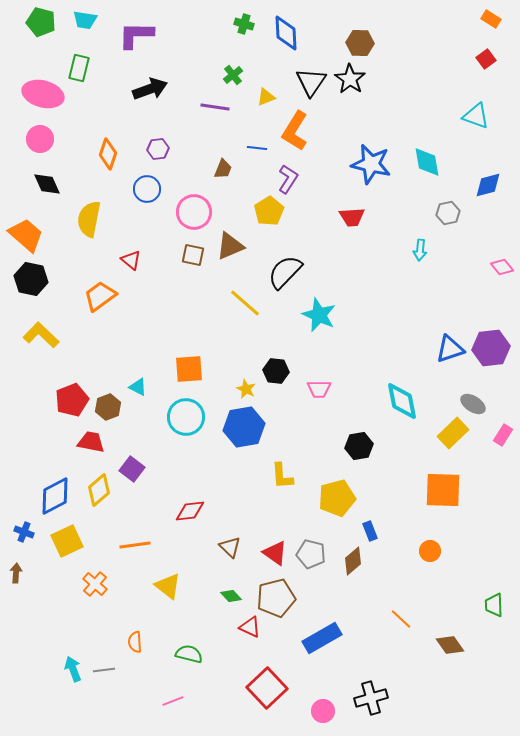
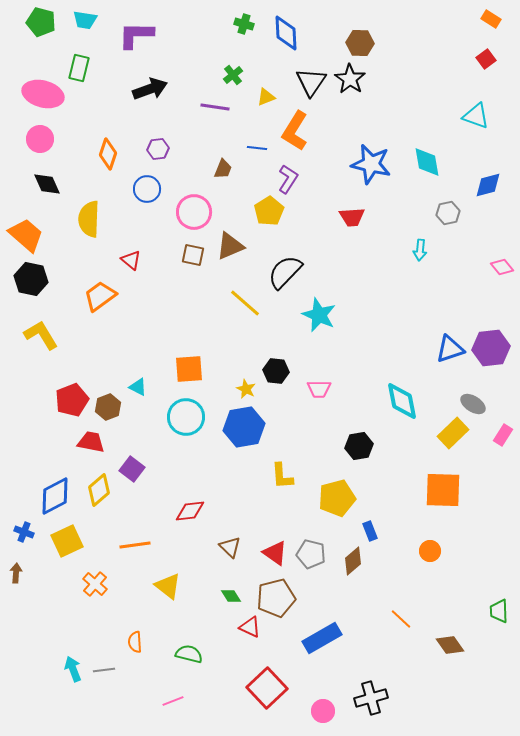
yellow semicircle at (89, 219): rotated 9 degrees counterclockwise
yellow L-shape at (41, 335): rotated 15 degrees clockwise
green diamond at (231, 596): rotated 10 degrees clockwise
green trapezoid at (494, 605): moved 5 px right, 6 px down
